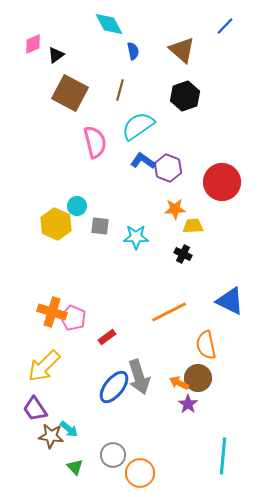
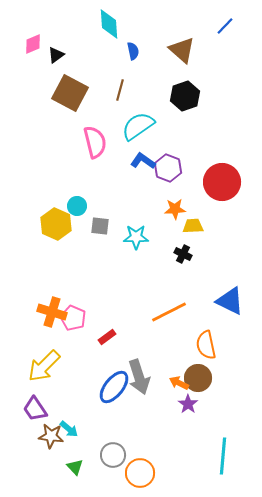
cyan diamond: rotated 24 degrees clockwise
